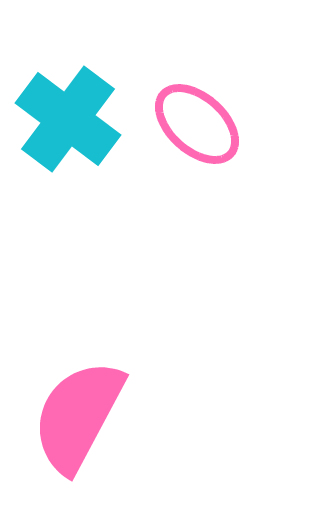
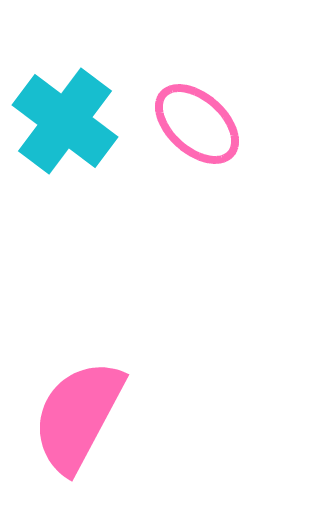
cyan cross: moved 3 px left, 2 px down
